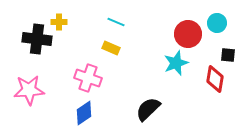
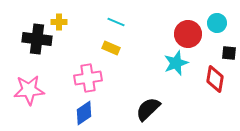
black square: moved 1 px right, 2 px up
pink cross: rotated 28 degrees counterclockwise
